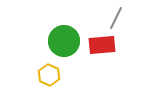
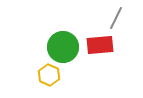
green circle: moved 1 px left, 6 px down
red rectangle: moved 2 px left
